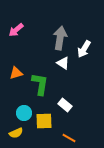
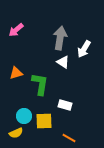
white triangle: moved 1 px up
white rectangle: rotated 24 degrees counterclockwise
cyan circle: moved 3 px down
